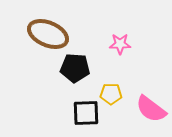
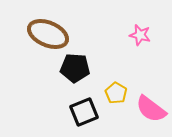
pink star: moved 20 px right, 9 px up; rotated 15 degrees clockwise
yellow pentagon: moved 5 px right, 1 px up; rotated 30 degrees clockwise
black square: moved 2 px left, 1 px up; rotated 20 degrees counterclockwise
